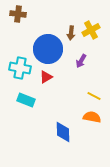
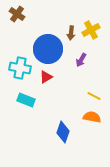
brown cross: moved 1 px left; rotated 28 degrees clockwise
purple arrow: moved 1 px up
blue diamond: rotated 20 degrees clockwise
